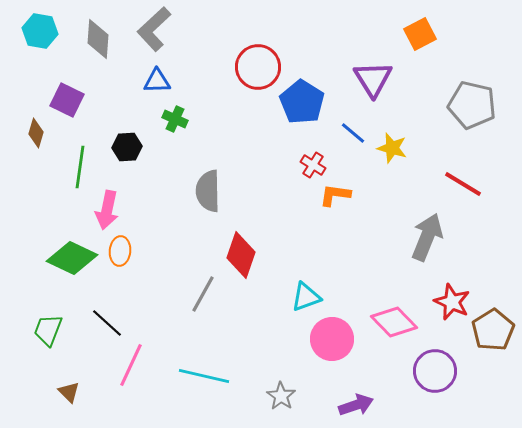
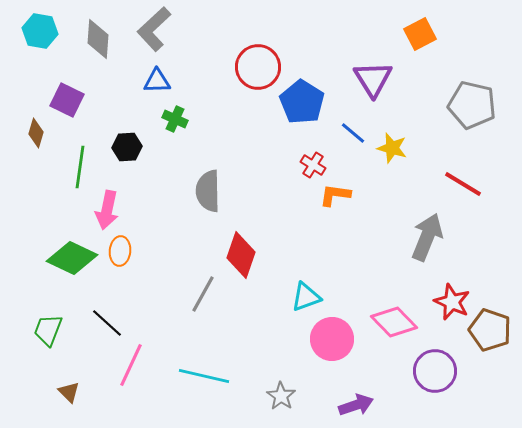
brown pentagon: moved 3 px left; rotated 21 degrees counterclockwise
